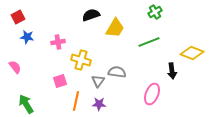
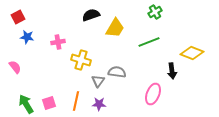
pink square: moved 11 px left, 22 px down
pink ellipse: moved 1 px right
